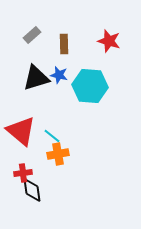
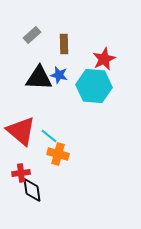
red star: moved 5 px left, 18 px down; rotated 30 degrees clockwise
black triangle: moved 3 px right; rotated 20 degrees clockwise
cyan hexagon: moved 4 px right
cyan line: moved 3 px left
orange cross: rotated 25 degrees clockwise
red cross: moved 2 px left
